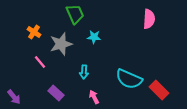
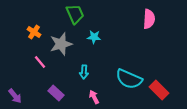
purple arrow: moved 1 px right, 1 px up
